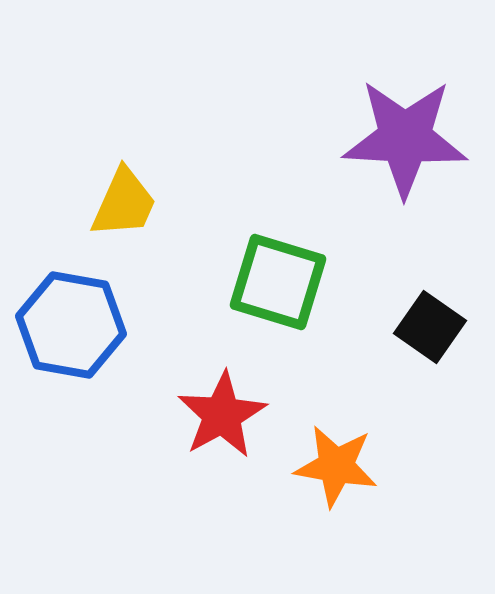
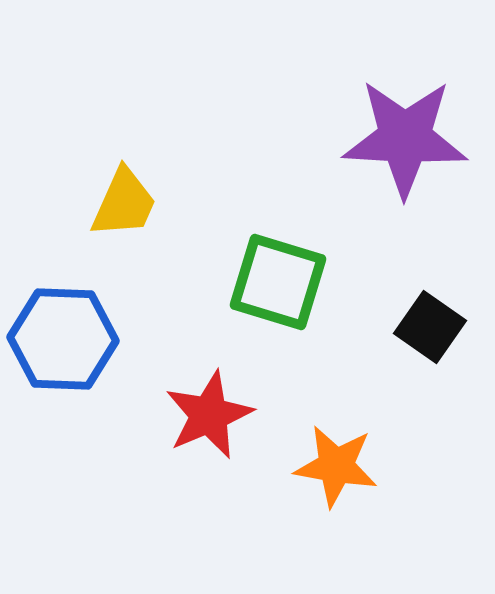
blue hexagon: moved 8 px left, 14 px down; rotated 8 degrees counterclockwise
red star: moved 13 px left; rotated 6 degrees clockwise
